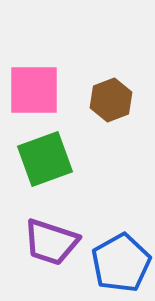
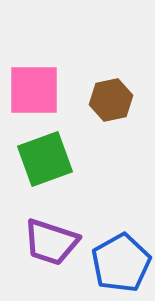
brown hexagon: rotated 9 degrees clockwise
